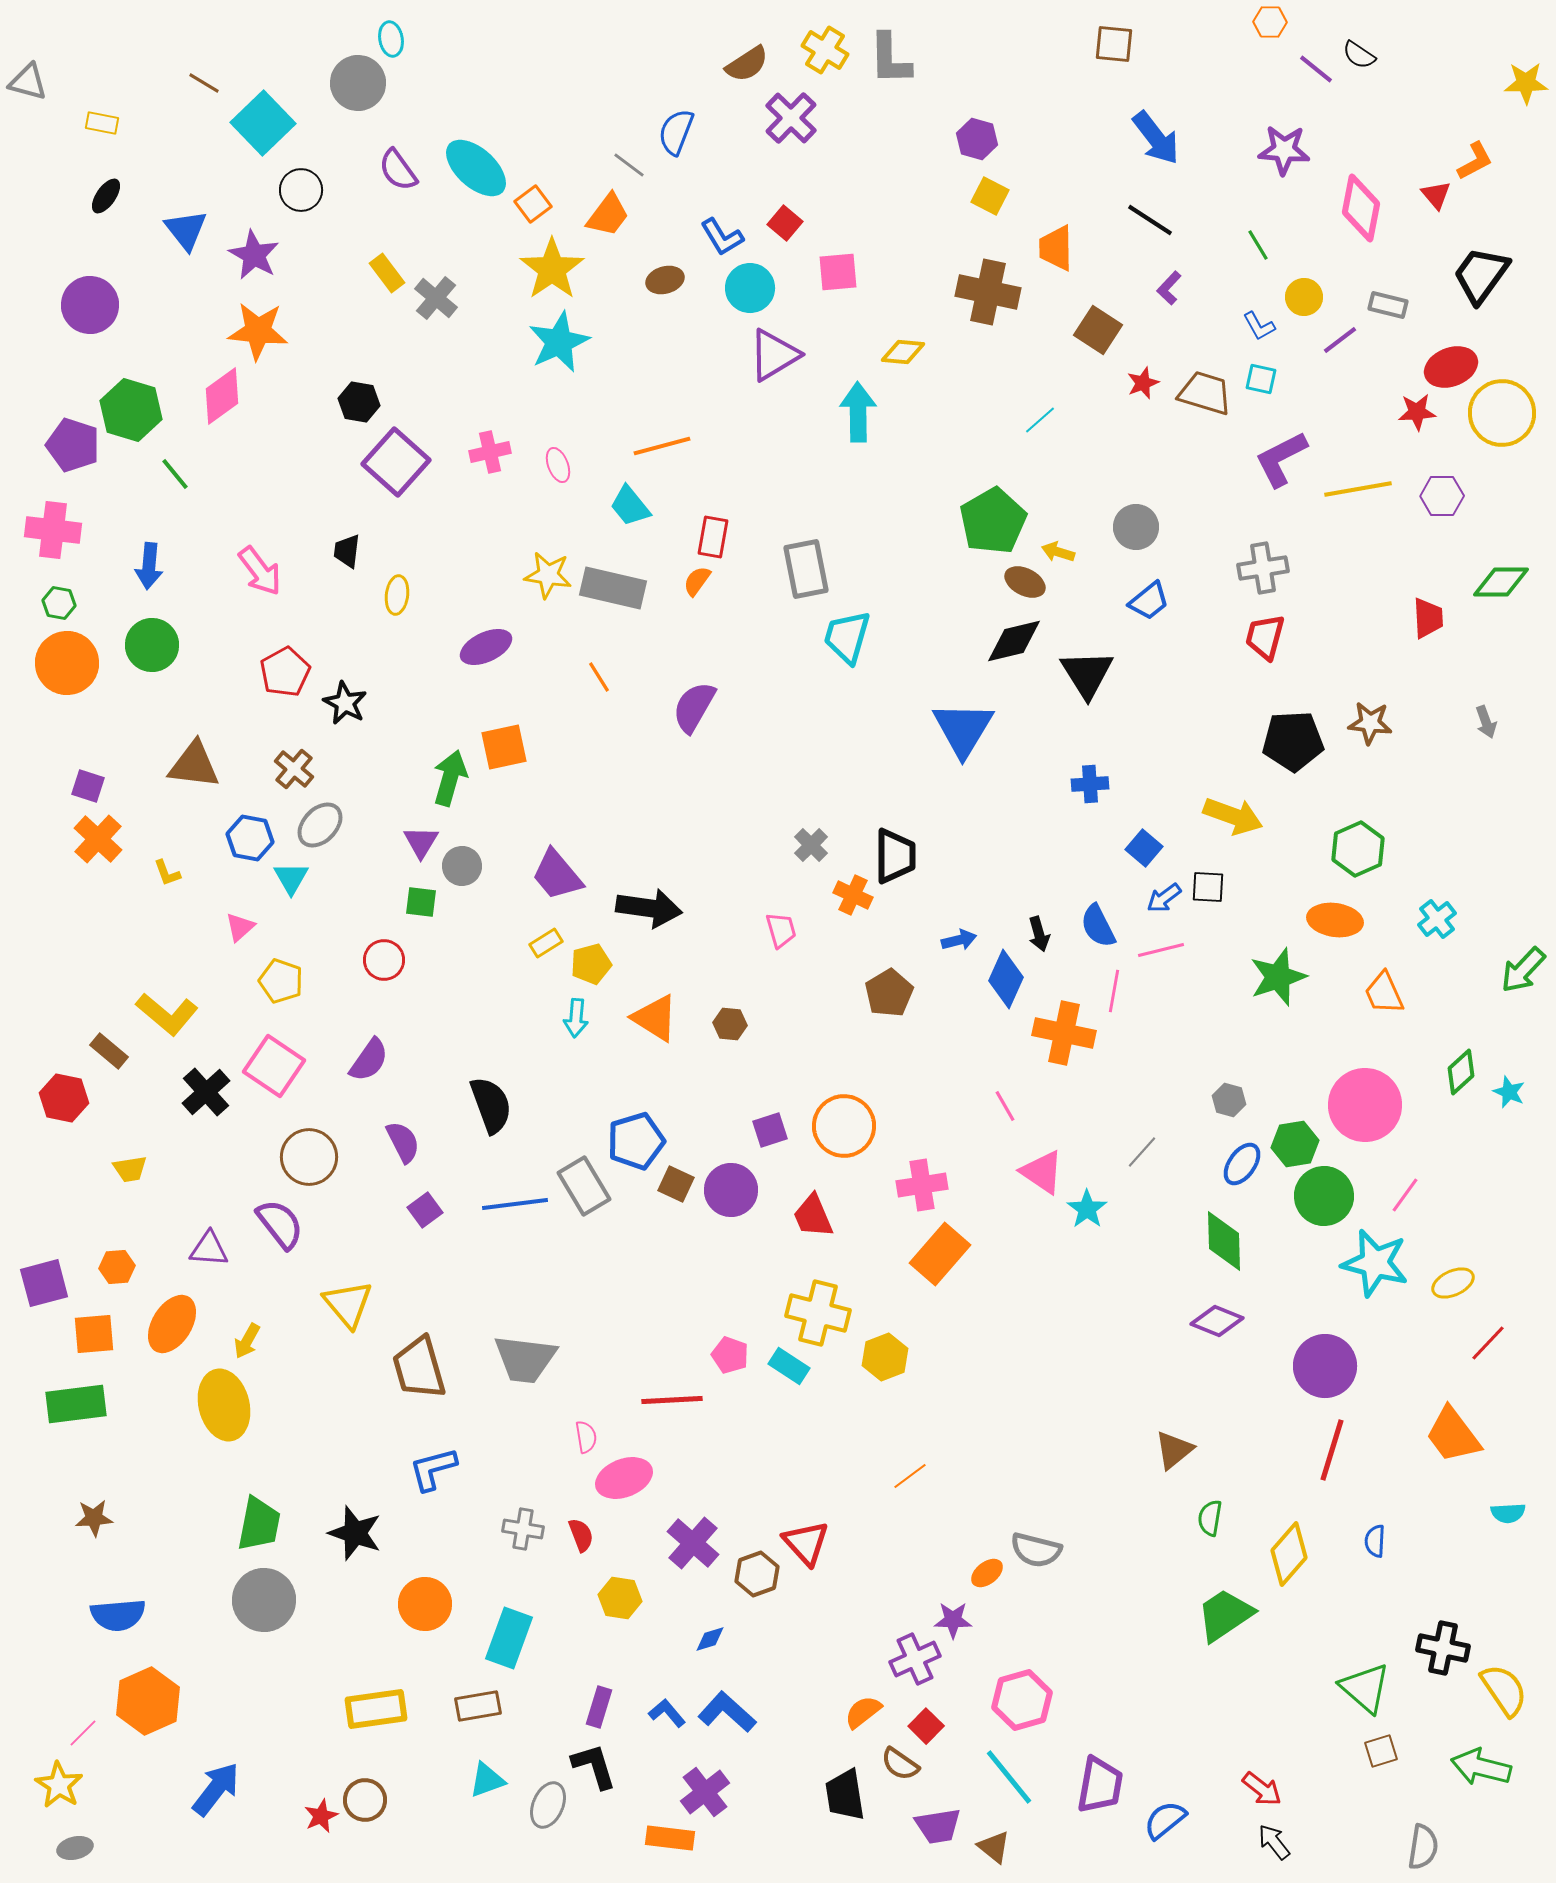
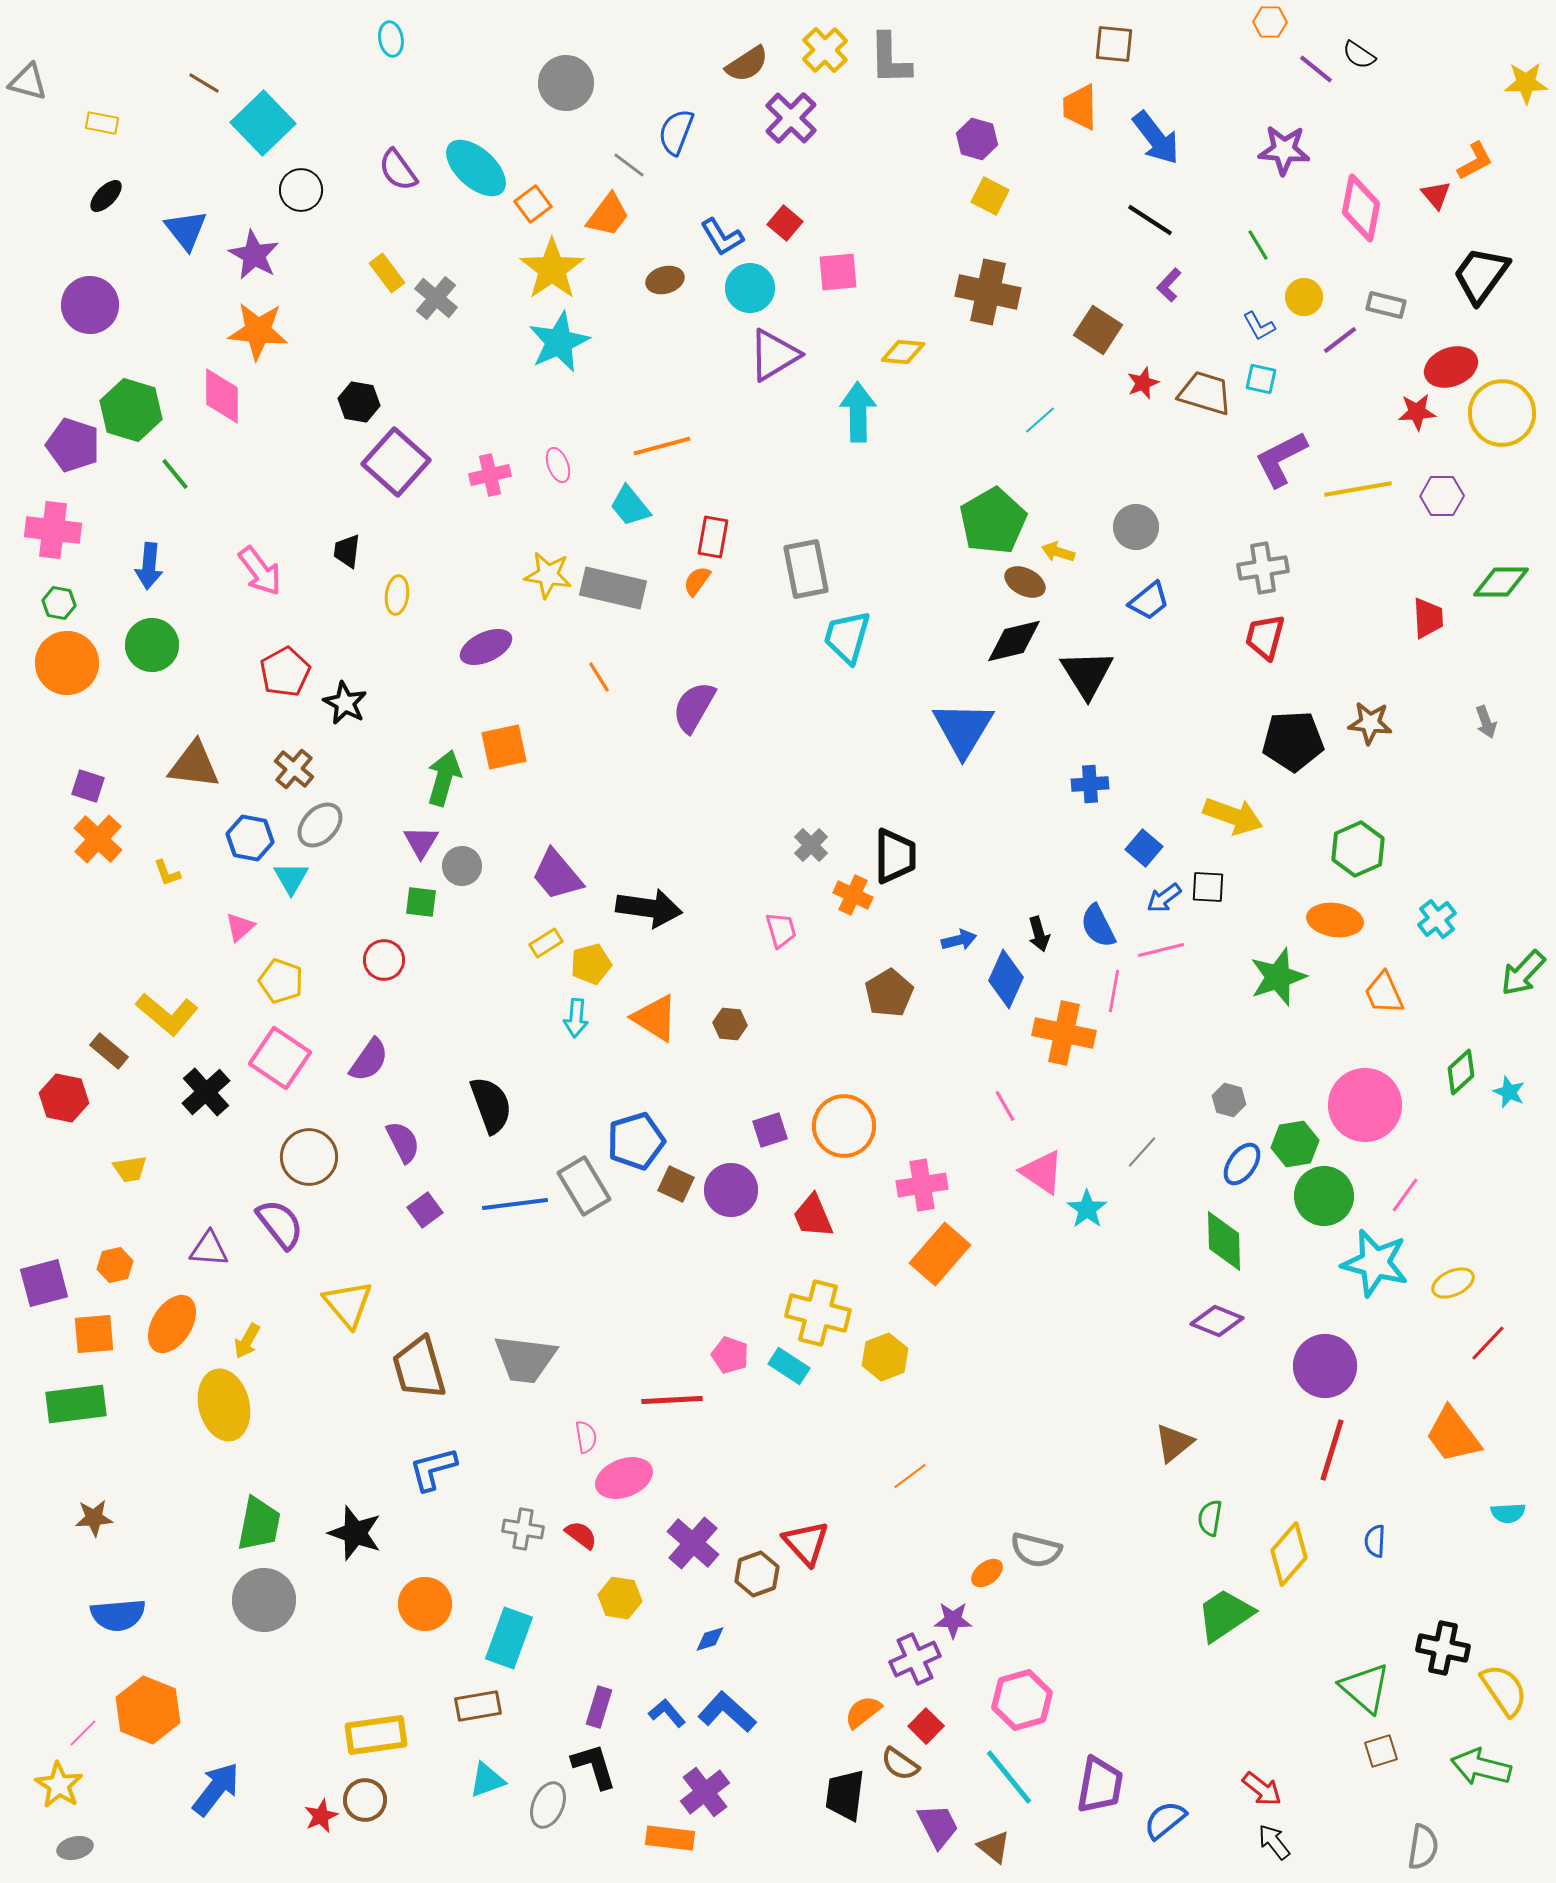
yellow cross at (825, 50): rotated 15 degrees clockwise
gray circle at (358, 83): moved 208 px right
black ellipse at (106, 196): rotated 9 degrees clockwise
orange trapezoid at (1056, 248): moved 24 px right, 141 px up
purple L-shape at (1169, 288): moved 3 px up
gray rectangle at (1388, 305): moved 2 px left
pink diamond at (222, 396): rotated 54 degrees counterclockwise
pink cross at (490, 452): moved 23 px down
green arrow at (450, 778): moved 6 px left
green arrow at (1523, 970): moved 3 px down
pink square at (274, 1066): moved 6 px right, 8 px up
orange hexagon at (117, 1267): moved 2 px left, 2 px up; rotated 8 degrees counterclockwise
brown triangle at (1174, 1450): moved 7 px up
red semicircle at (581, 1535): rotated 32 degrees counterclockwise
orange hexagon at (148, 1701): moved 9 px down; rotated 14 degrees counterclockwise
yellow rectangle at (376, 1709): moved 26 px down
black trapezoid at (845, 1795): rotated 16 degrees clockwise
purple trapezoid at (938, 1826): rotated 108 degrees counterclockwise
